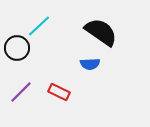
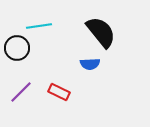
cyan line: rotated 35 degrees clockwise
black semicircle: rotated 16 degrees clockwise
